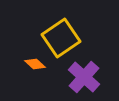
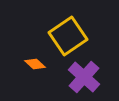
yellow square: moved 7 px right, 2 px up
